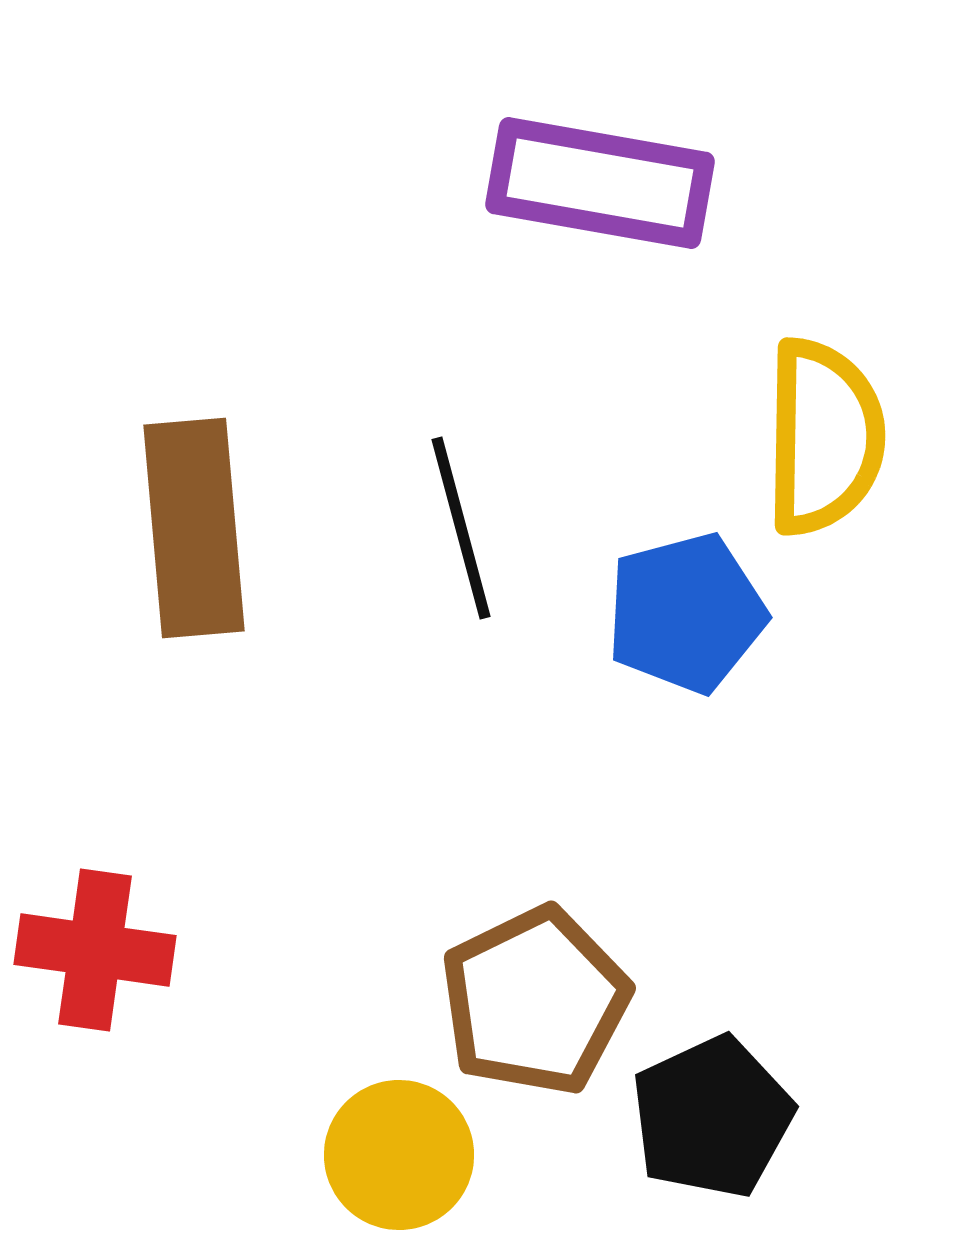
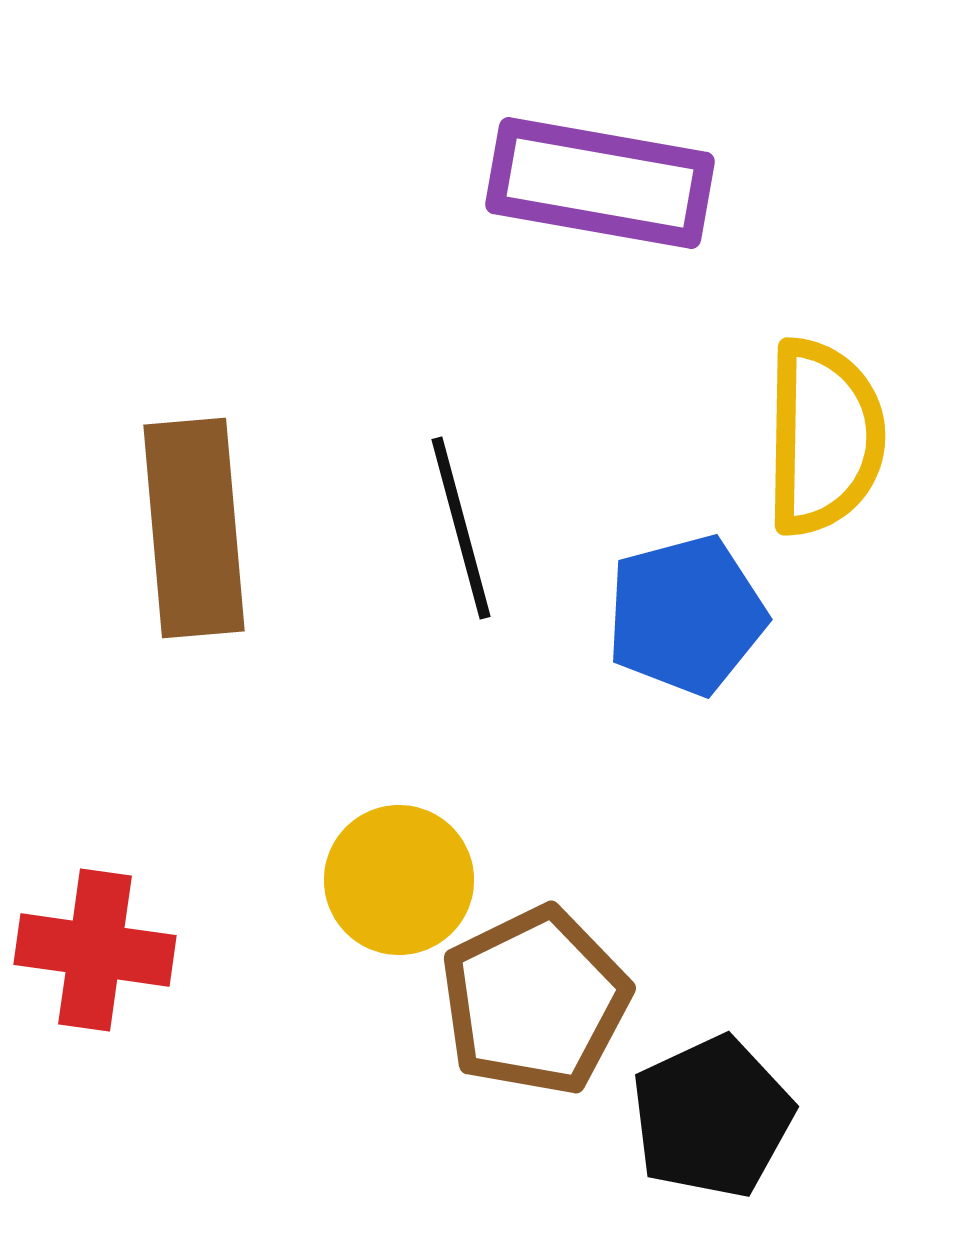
blue pentagon: moved 2 px down
yellow circle: moved 275 px up
